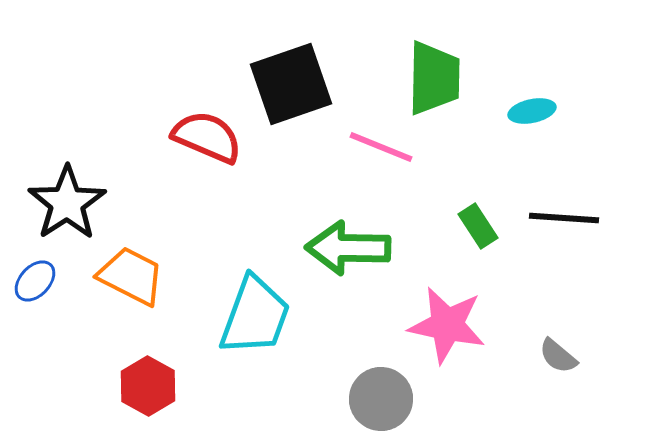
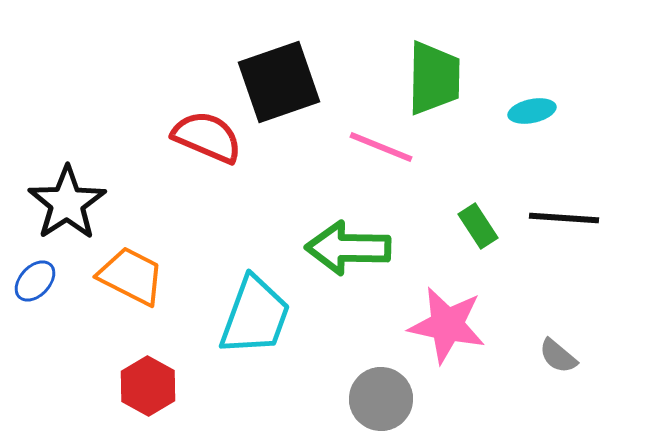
black square: moved 12 px left, 2 px up
